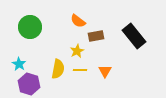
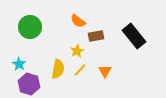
yellow line: rotated 48 degrees counterclockwise
